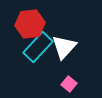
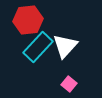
red hexagon: moved 2 px left, 4 px up
white triangle: moved 1 px right, 1 px up
